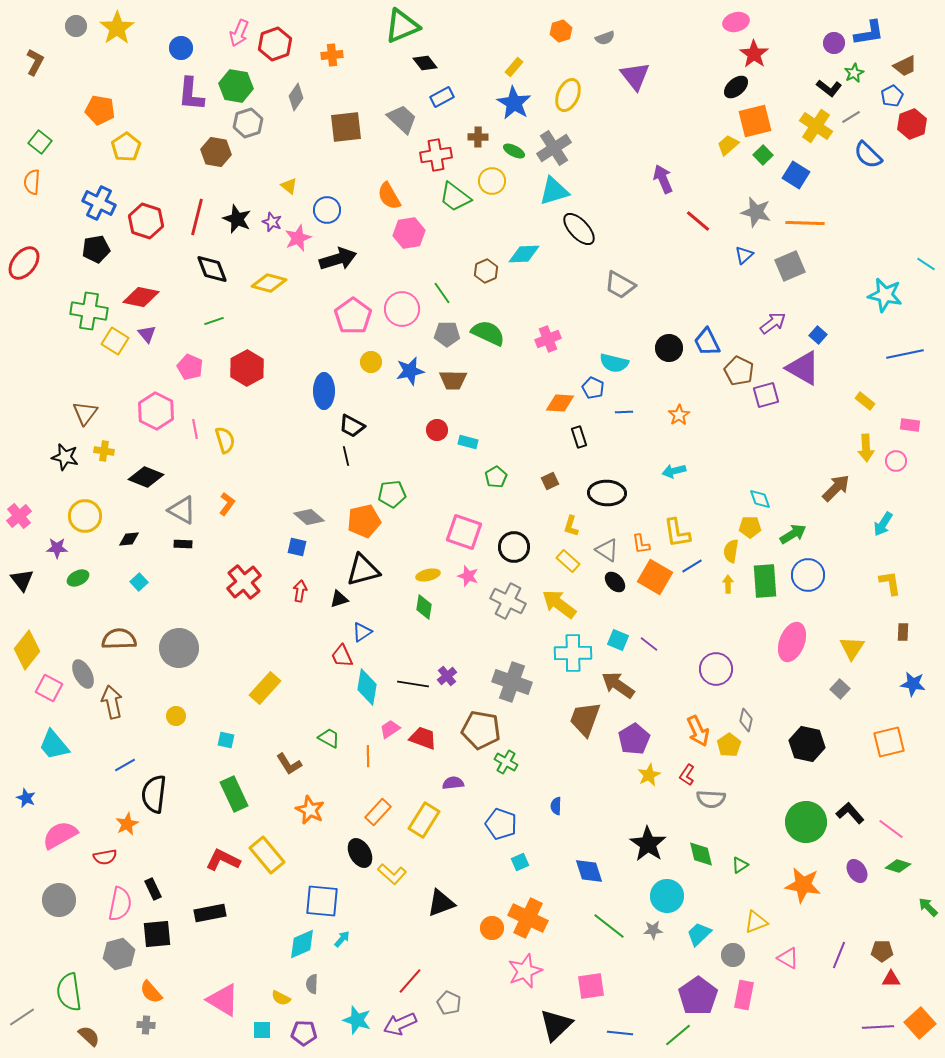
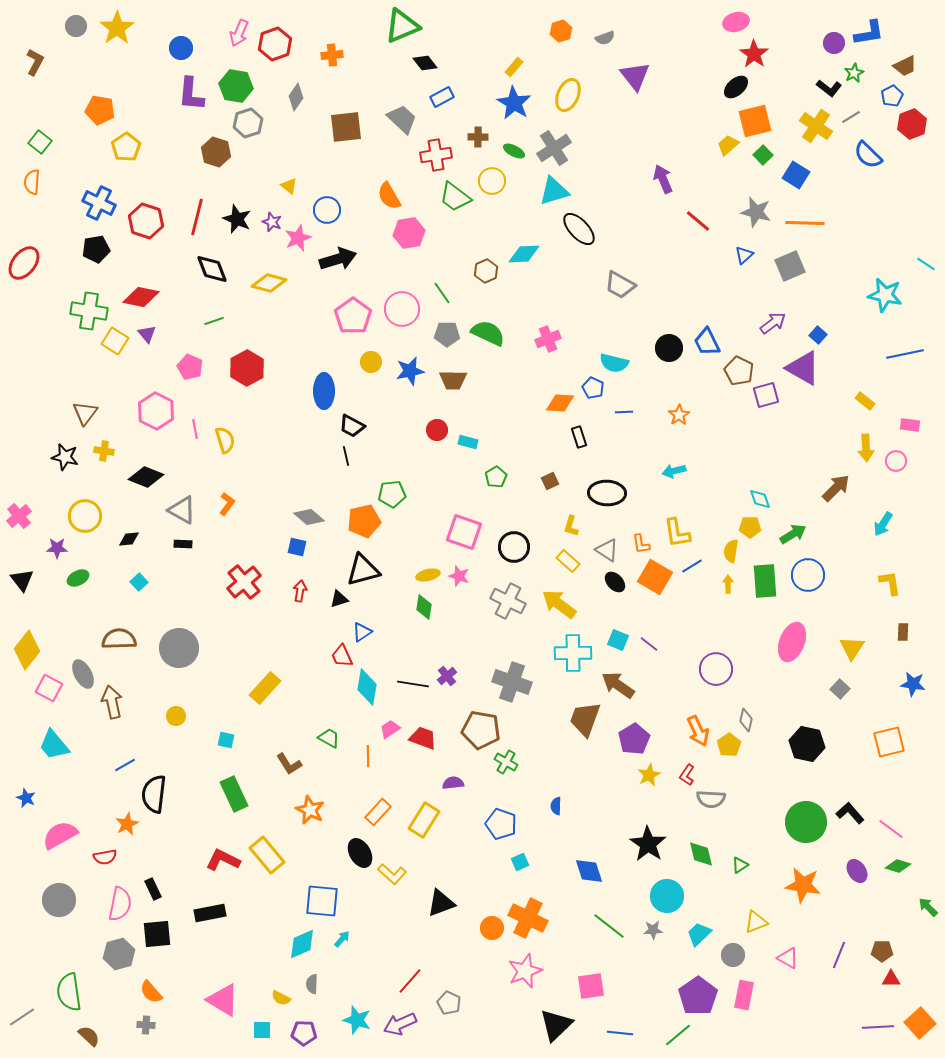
brown hexagon at (216, 152): rotated 8 degrees clockwise
pink star at (468, 576): moved 9 px left
